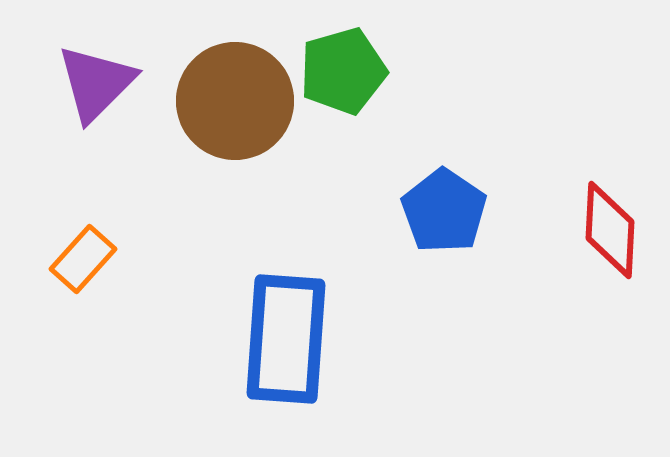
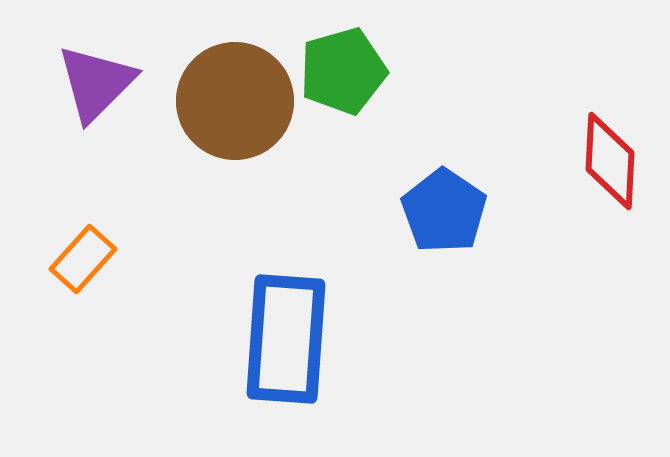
red diamond: moved 69 px up
